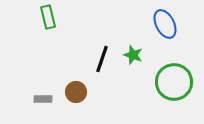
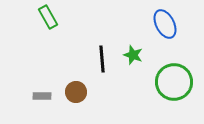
green rectangle: rotated 15 degrees counterclockwise
black line: rotated 24 degrees counterclockwise
gray rectangle: moved 1 px left, 3 px up
